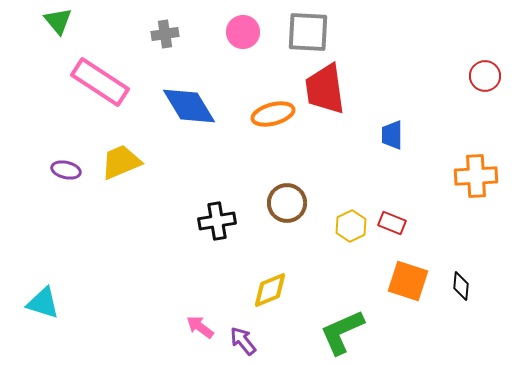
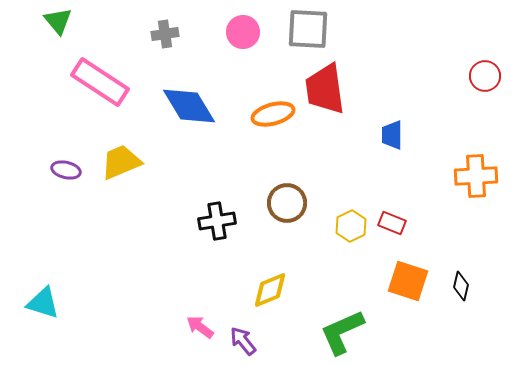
gray square: moved 3 px up
black diamond: rotated 8 degrees clockwise
